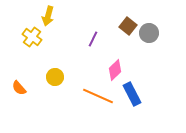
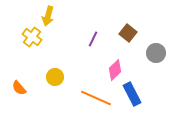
brown square: moved 7 px down
gray circle: moved 7 px right, 20 px down
orange line: moved 2 px left, 2 px down
